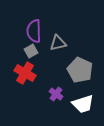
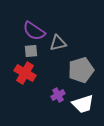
purple semicircle: rotated 55 degrees counterclockwise
gray square: rotated 24 degrees clockwise
gray pentagon: moved 1 px right; rotated 30 degrees clockwise
purple cross: moved 2 px right, 1 px down; rotated 24 degrees clockwise
